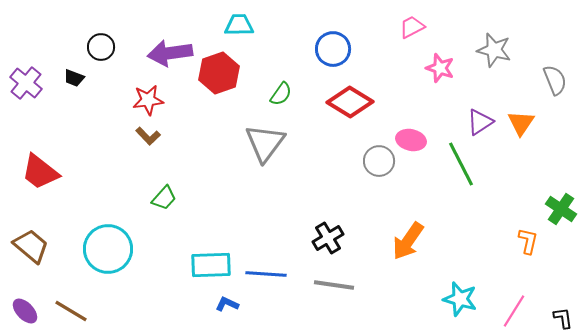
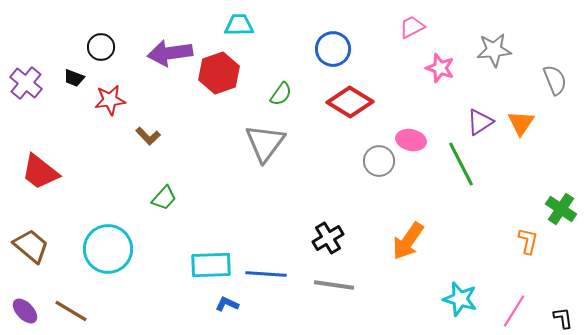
gray star: rotated 20 degrees counterclockwise
red star: moved 38 px left
